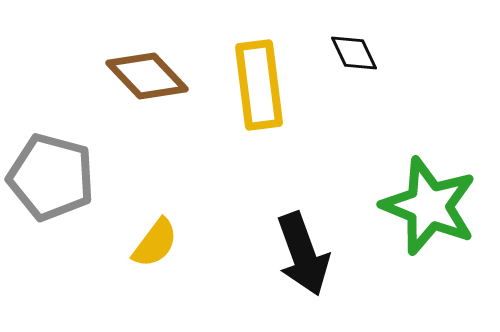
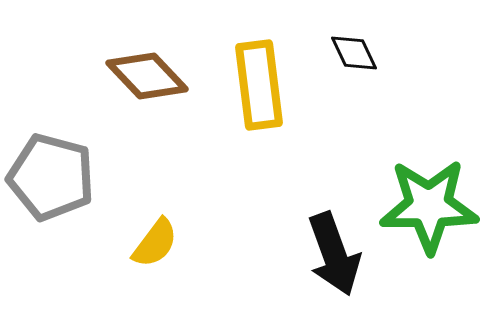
green star: rotated 22 degrees counterclockwise
black arrow: moved 31 px right
